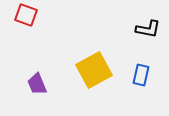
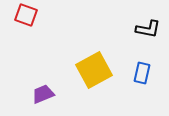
blue rectangle: moved 1 px right, 2 px up
purple trapezoid: moved 6 px right, 10 px down; rotated 90 degrees clockwise
